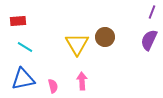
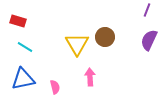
purple line: moved 5 px left, 2 px up
red rectangle: rotated 21 degrees clockwise
pink arrow: moved 8 px right, 4 px up
pink semicircle: moved 2 px right, 1 px down
